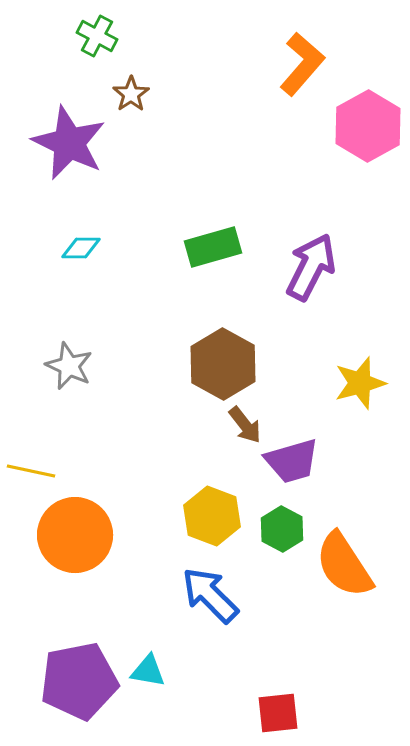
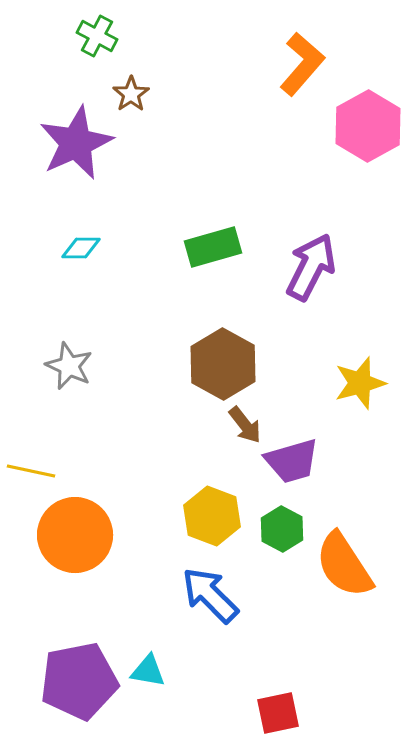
purple star: moved 7 px right; rotated 22 degrees clockwise
red square: rotated 6 degrees counterclockwise
